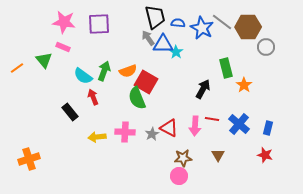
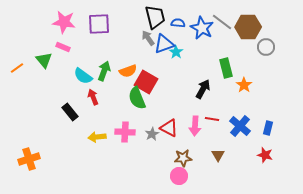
blue triangle: moved 1 px right; rotated 20 degrees counterclockwise
blue cross: moved 1 px right, 2 px down
